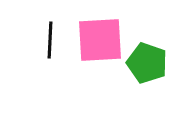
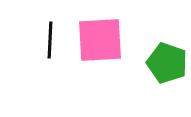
green pentagon: moved 20 px right
